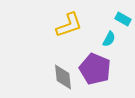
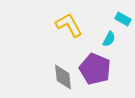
yellow L-shape: rotated 100 degrees counterclockwise
